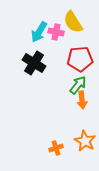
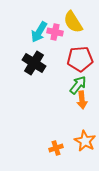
pink cross: moved 1 px left
